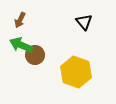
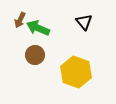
green arrow: moved 17 px right, 17 px up
